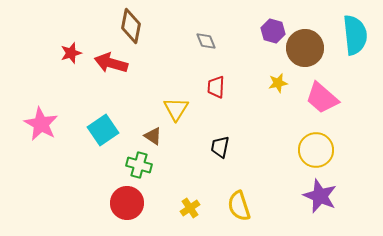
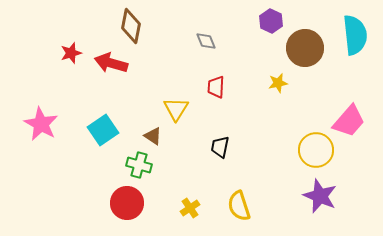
purple hexagon: moved 2 px left, 10 px up; rotated 10 degrees clockwise
pink trapezoid: moved 27 px right, 23 px down; rotated 90 degrees counterclockwise
